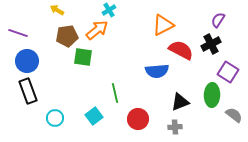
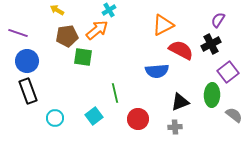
purple square: rotated 20 degrees clockwise
